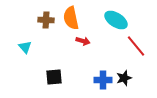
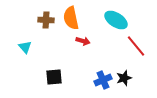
blue cross: rotated 24 degrees counterclockwise
